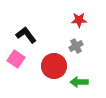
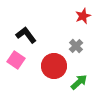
red star: moved 4 px right, 4 px up; rotated 21 degrees counterclockwise
gray cross: rotated 16 degrees counterclockwise
pink square: moved 1 px down
green arrow: rotated 138 degrees clockwise
